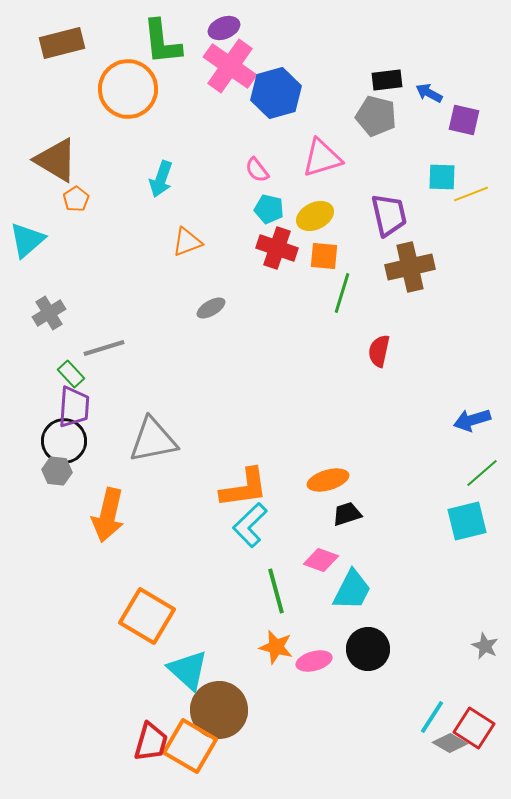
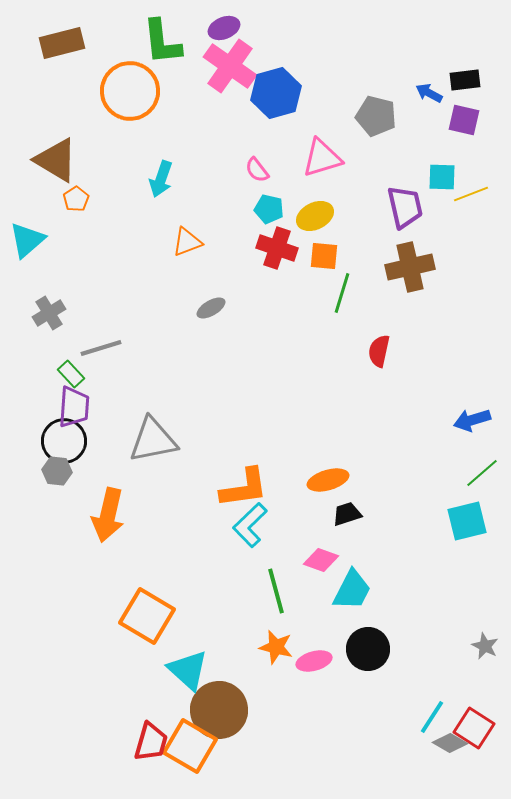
black rectangle at (387, 80): moved 78 px right
orange circle at (128, 89): moved 2 px right, 2 px down
purple trapezoid at (389, 215): moved 16 px right, 8 px up
gray line at (104, 348): moved 3 px left
